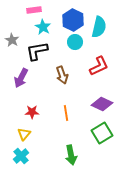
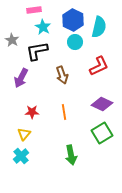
orange line: moved 2 px left, 1 px up
